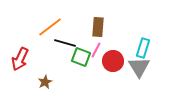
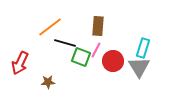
brown rectangle: moved 1 px up
red arrow: moved 4 px down
brown star: moved 3 px right; rotated 24 degrees clockwise
